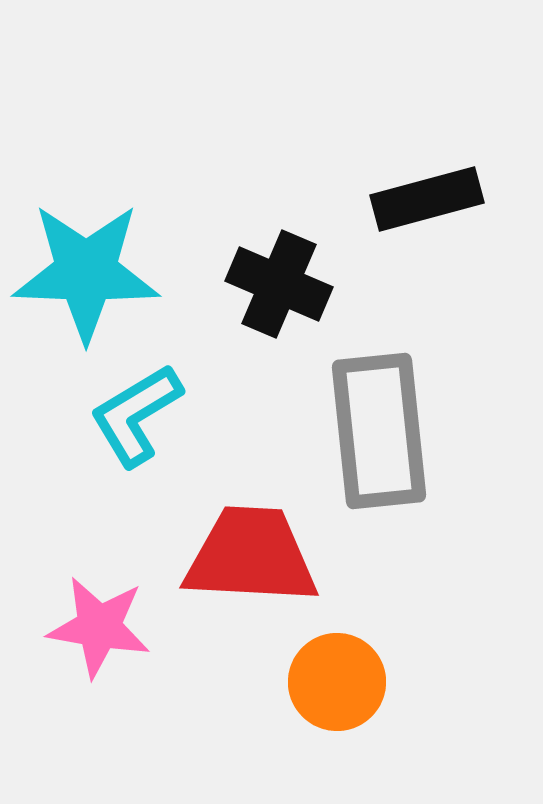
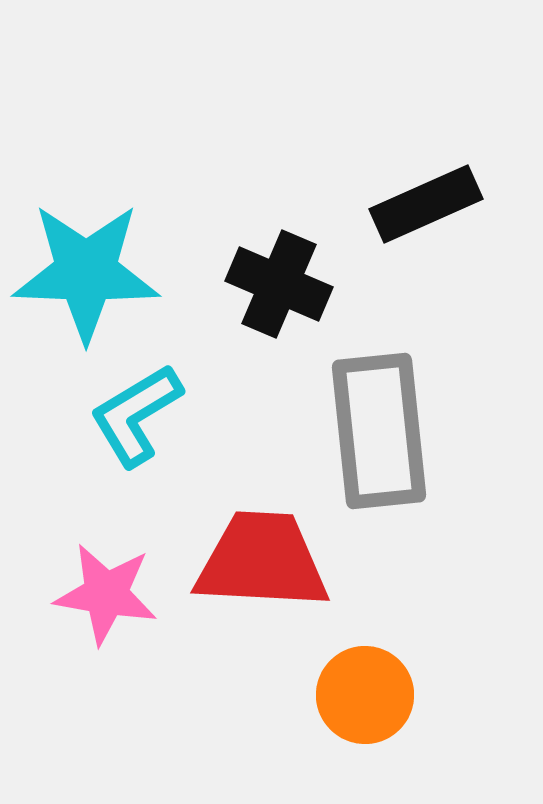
black rectangle: moved 1 px left, 5 px down; rotated 9 degrees counterclockwise
red trapezoid: moved 11 px right, 5 px down
pink star: moved 7 px right, 33 px up
orange circle: moved 28 px right, 13 px down
